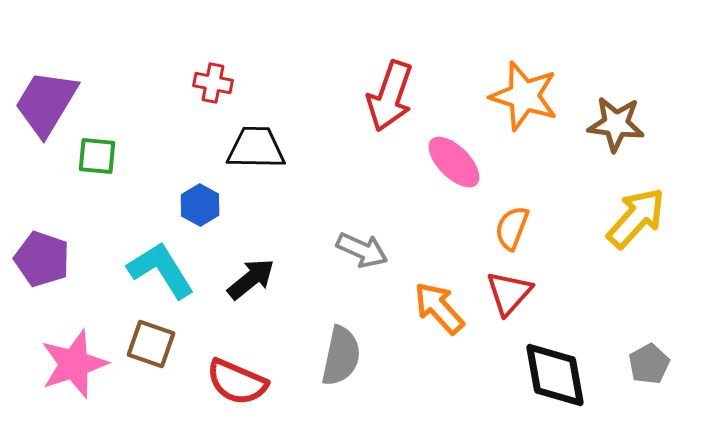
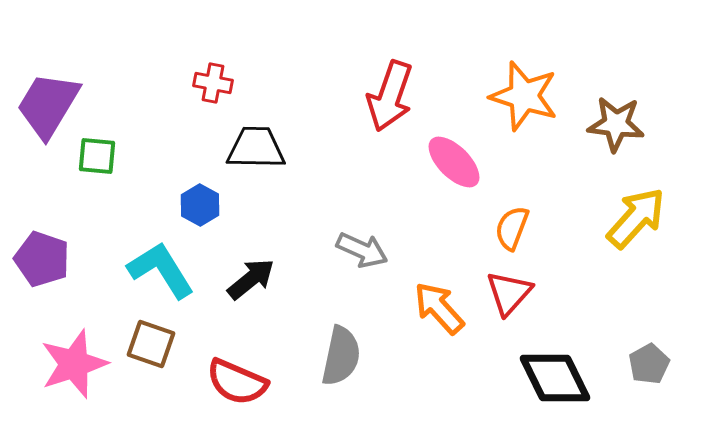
purple trapezoid: moved 2 px right, 2 px down
black diamond: moved 3 px down; rotated 16 degrees counterclockwise
